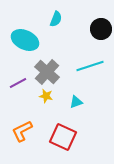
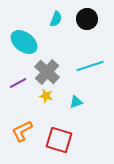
black circle: moved 14 px left, 10 px up
cyan ellipse: moved 1 px left, 2 px down; rotated 12 degrees clockwise
red square: moved 4 px left, 3 px down; rotated 8 degrees counterclockwise
